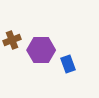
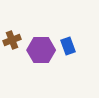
blue rectangle: moved 18 px up
